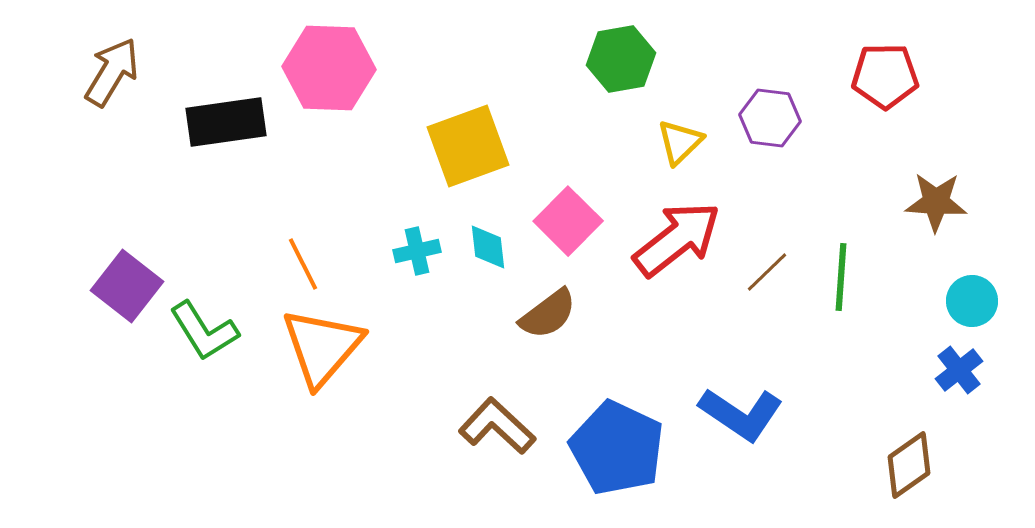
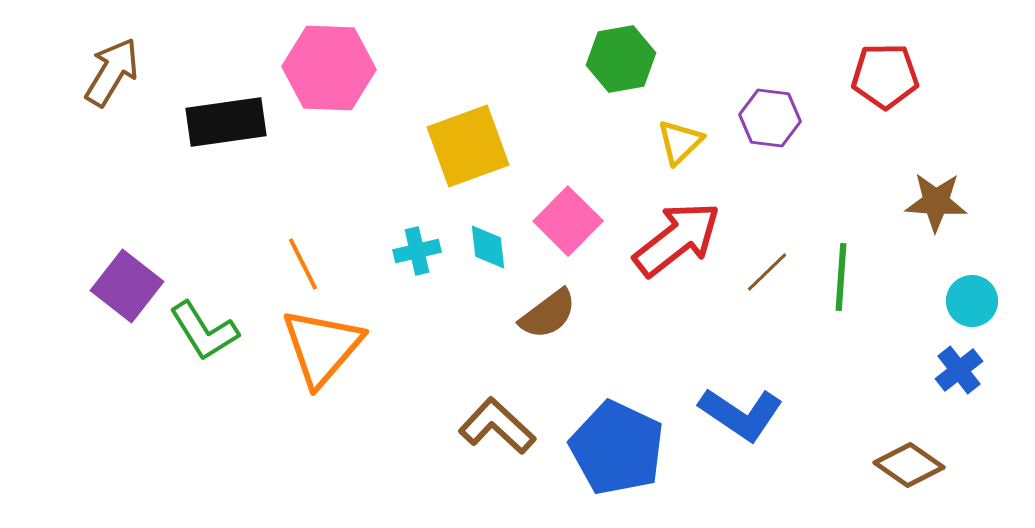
brown diamond: rotated 70 degrees clockwise
